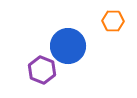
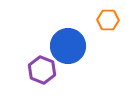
orange hexagon: moved 5 px left, 1 px up
